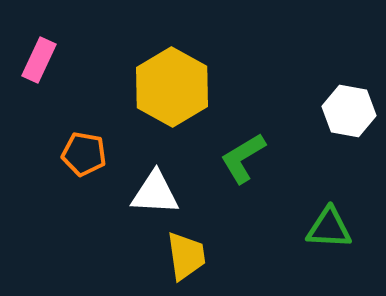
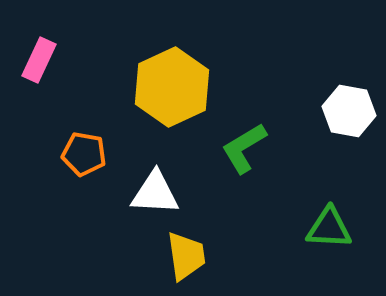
yellow hexagon: rotated 6 degrees clockwise
green L-shape: moved 1 px right, 10 px up
